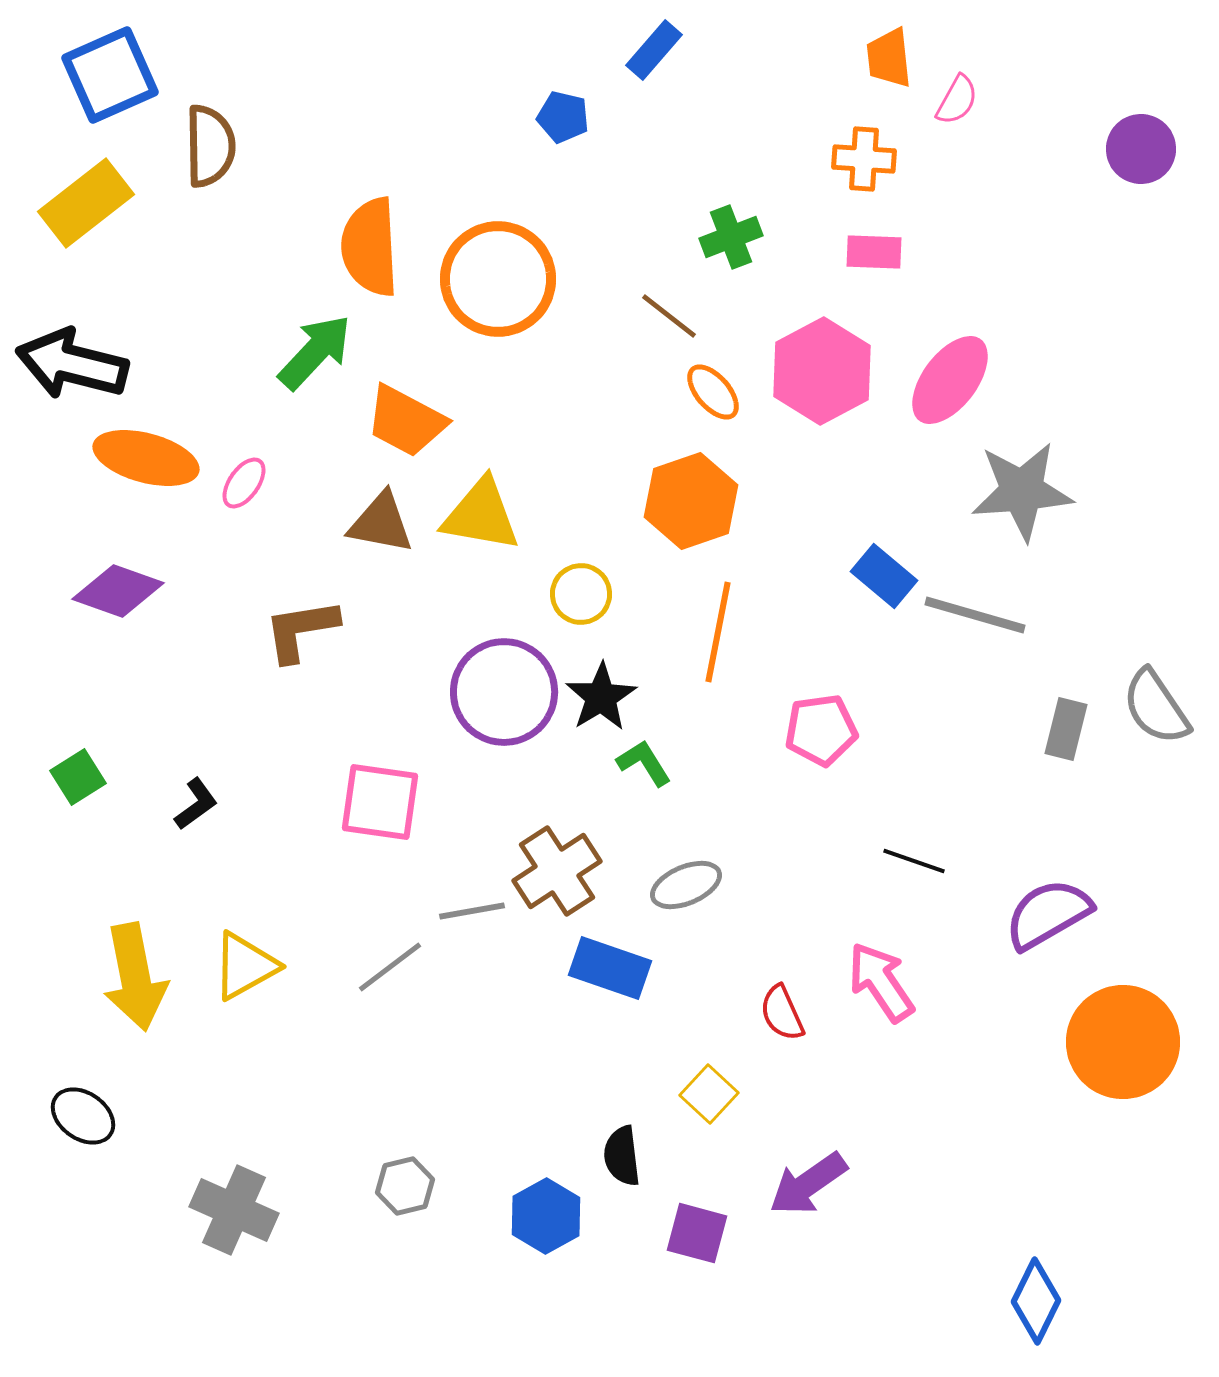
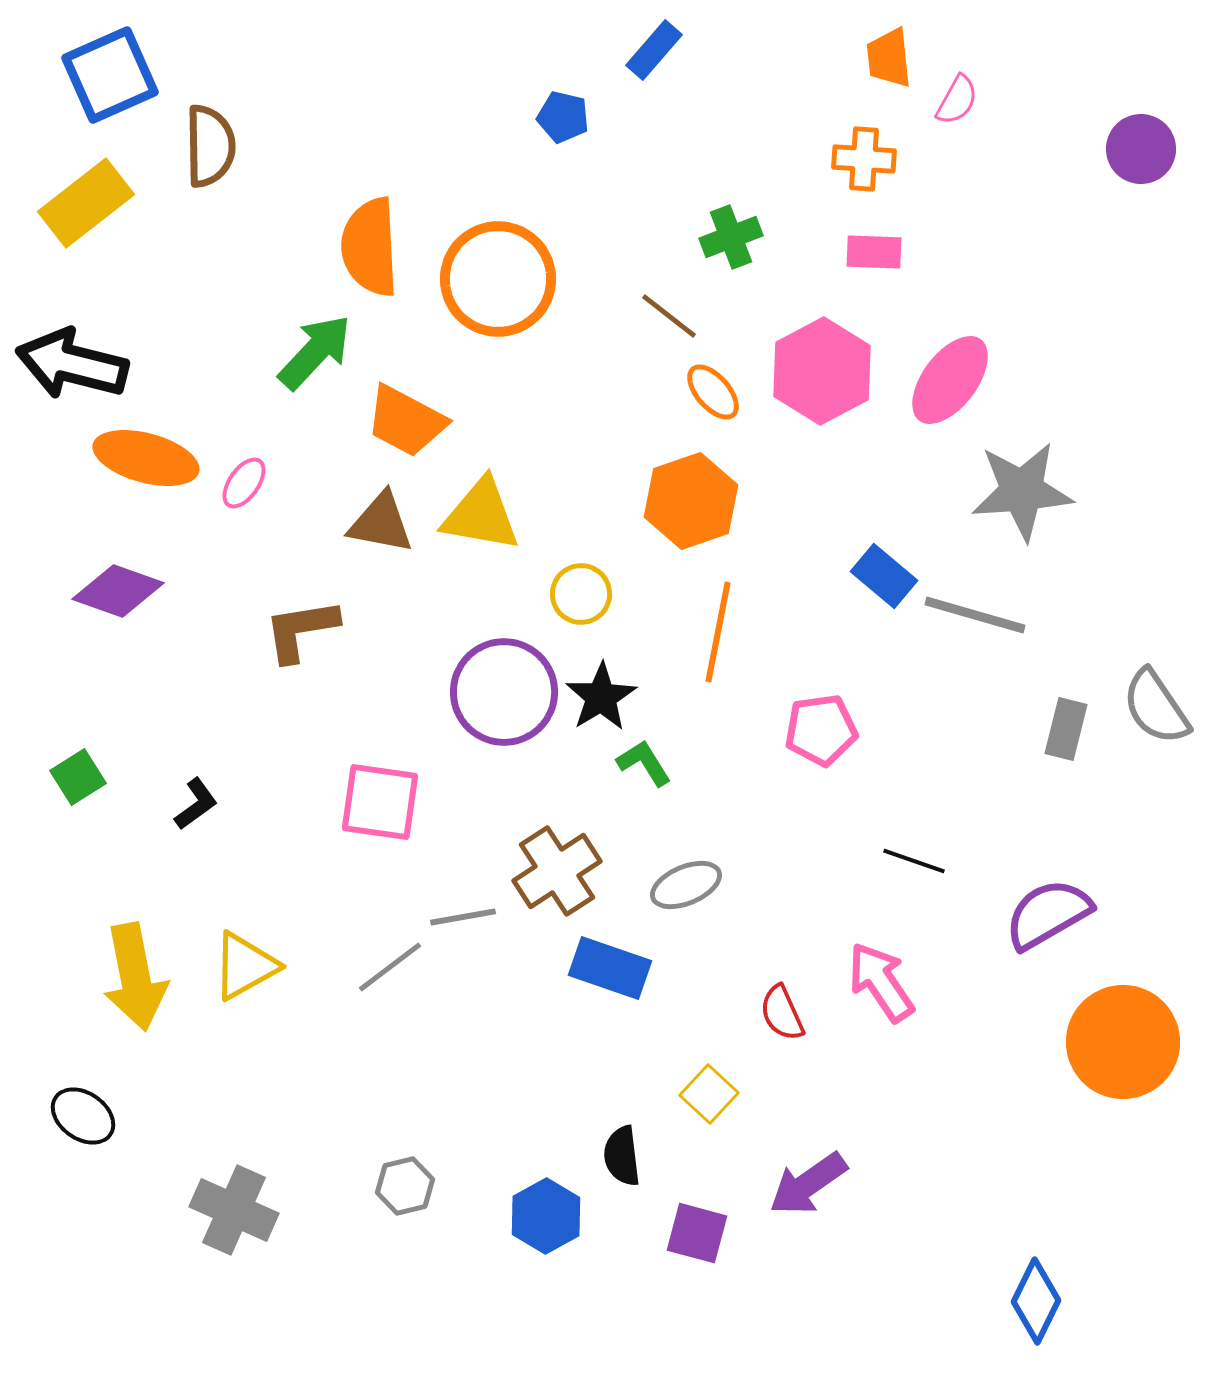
gray line at (472, 911): moved 9 px left, 6 px down
